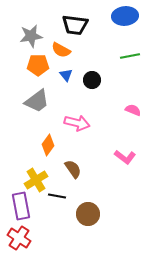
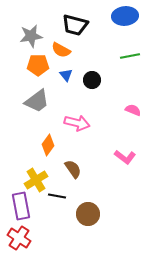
black trapezoid: rotated 8 degrees clockwise
